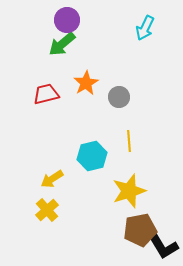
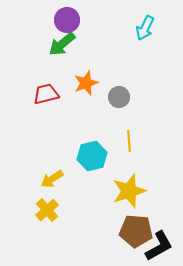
orange star: rotated 10 degrees clockwise
brown pentagon: moved 4 px left, 1 px down; rotated 16 degrees clockwise
black L-shape: moved 4 px left; rotated 88 degrees counterclockwise
